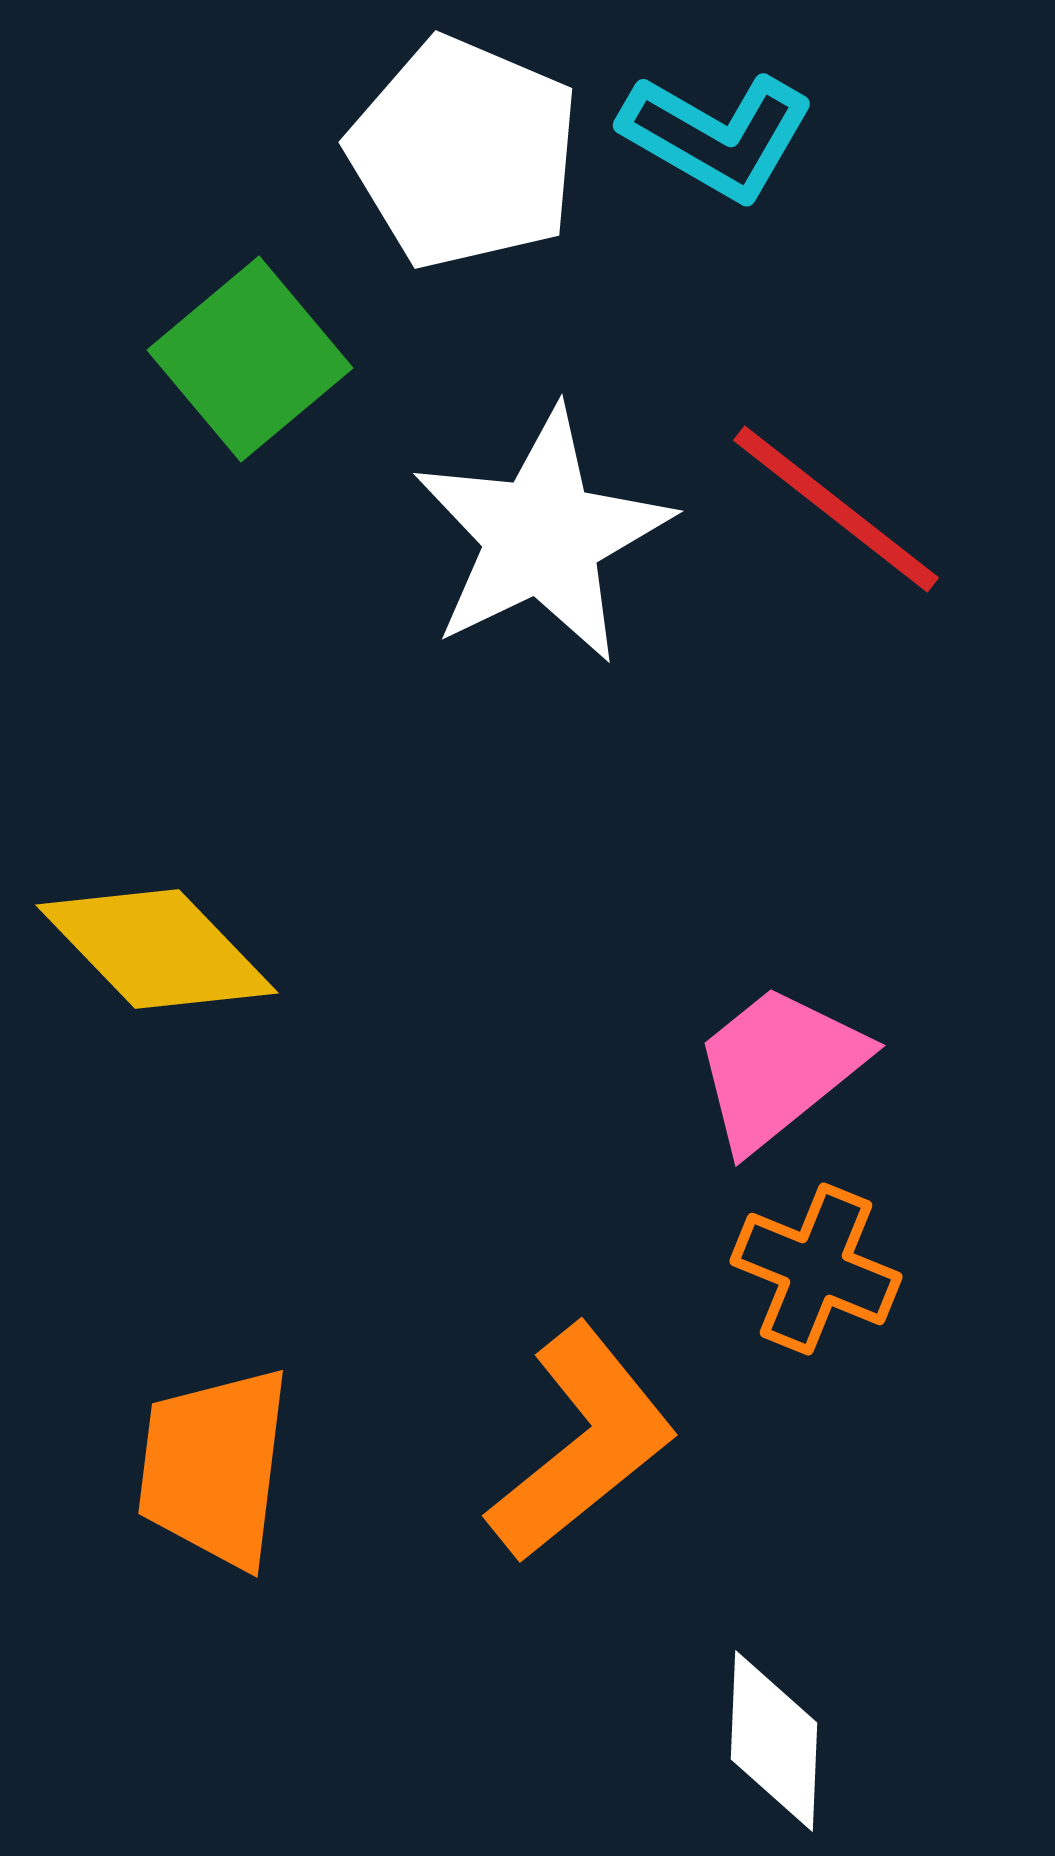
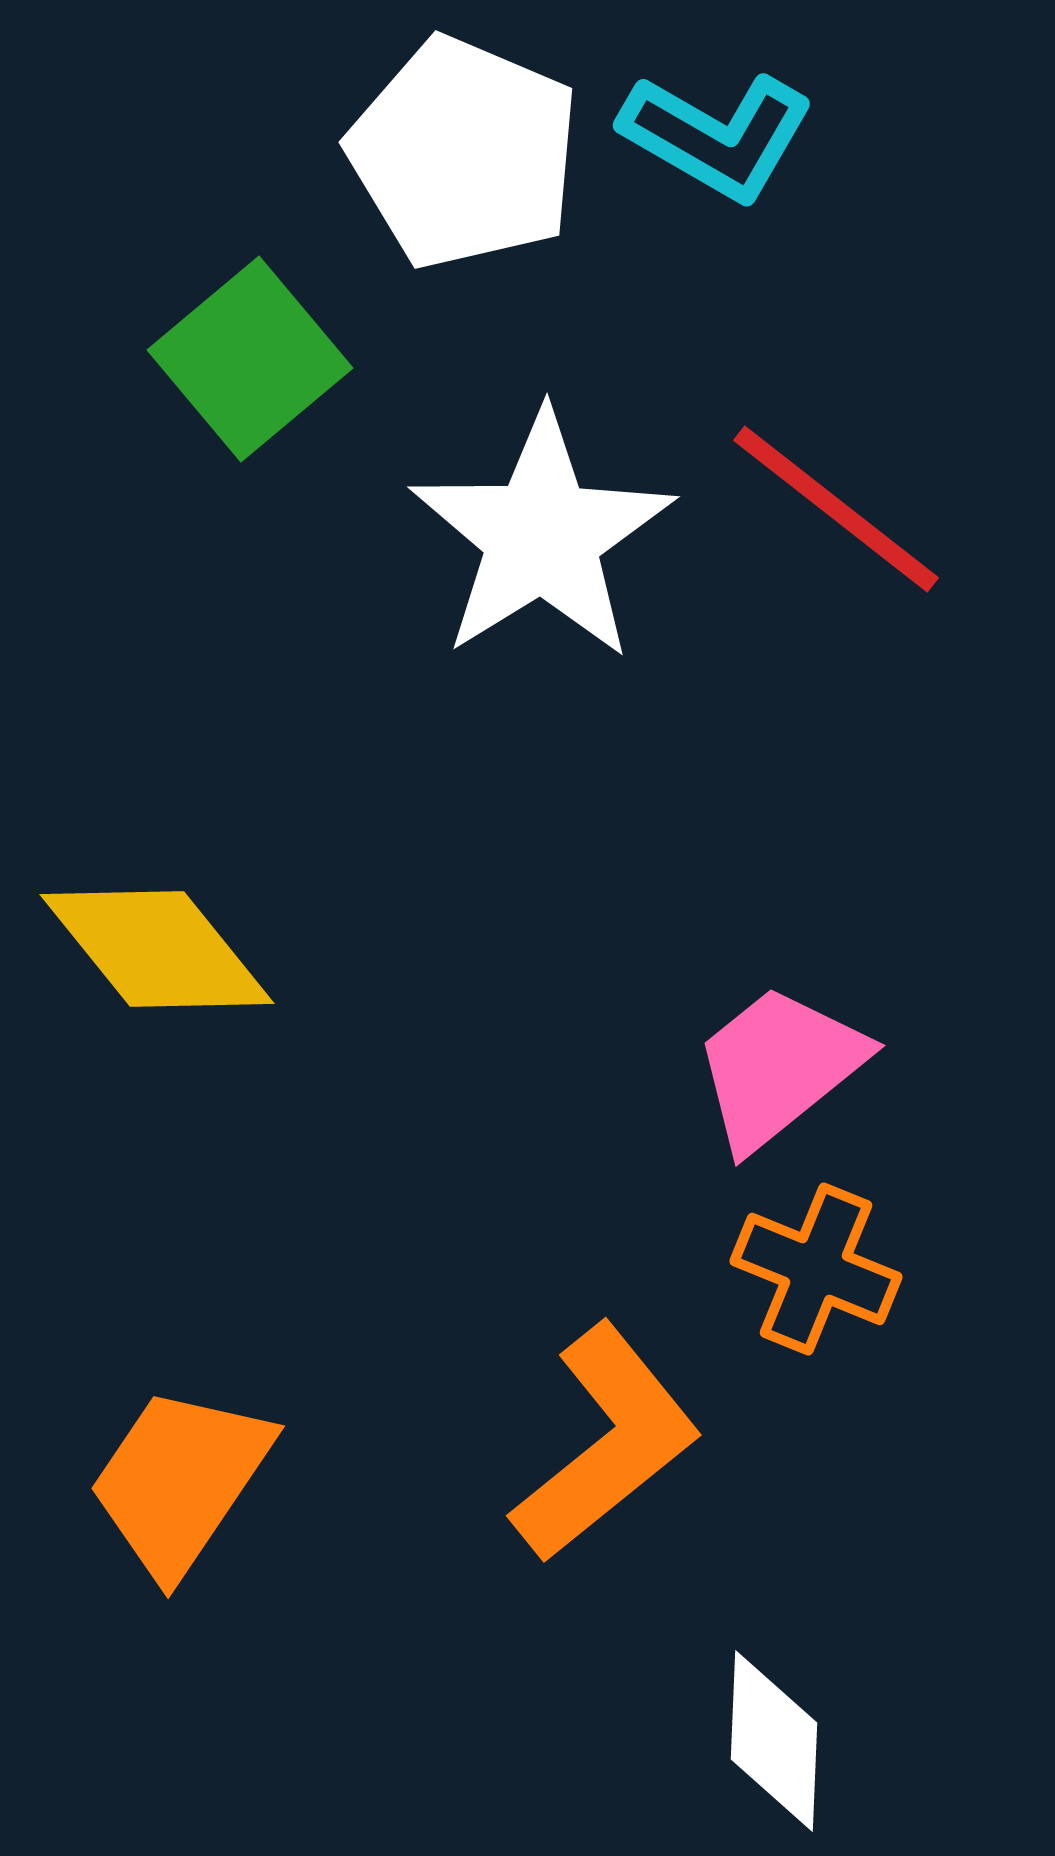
white star: rotated 6 degrees counterclockwise
yellow diamond: rotated 5 degrees clockwise
orange L-shape: moved 24 px right
orange trapezoid: moved 34 px left, 14 px down; rotated 27 degrees clockwise
